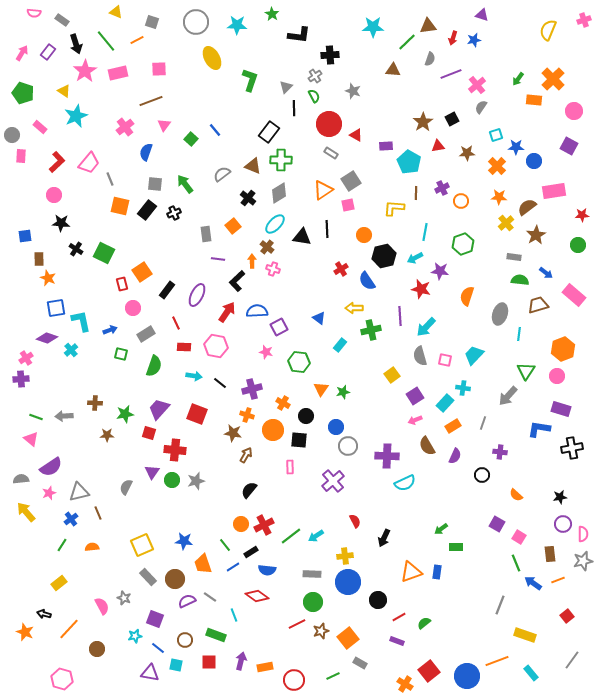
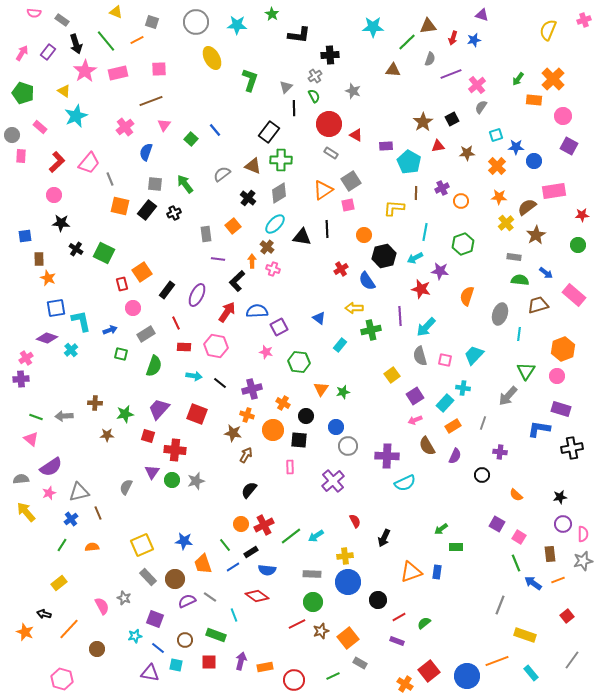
pink circle at (574, 111): moved 11 px left, 5 px down
red square at (149, 433): moved 1 px left, 3 px down
